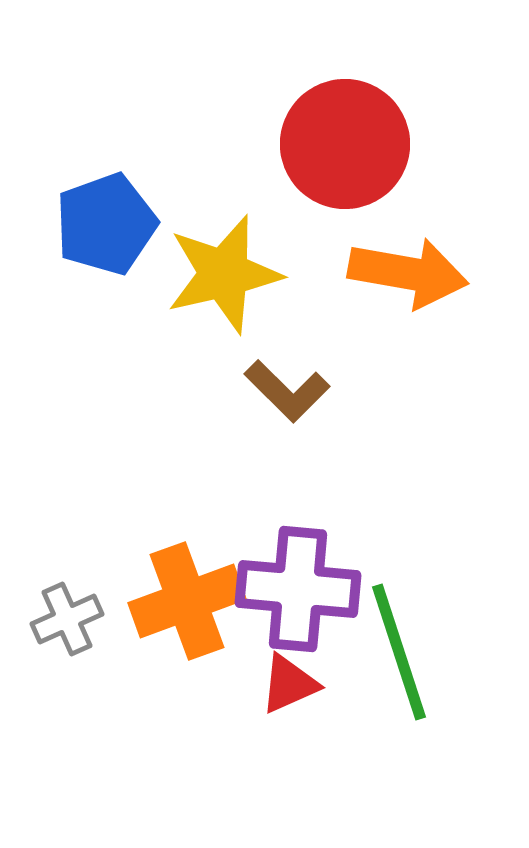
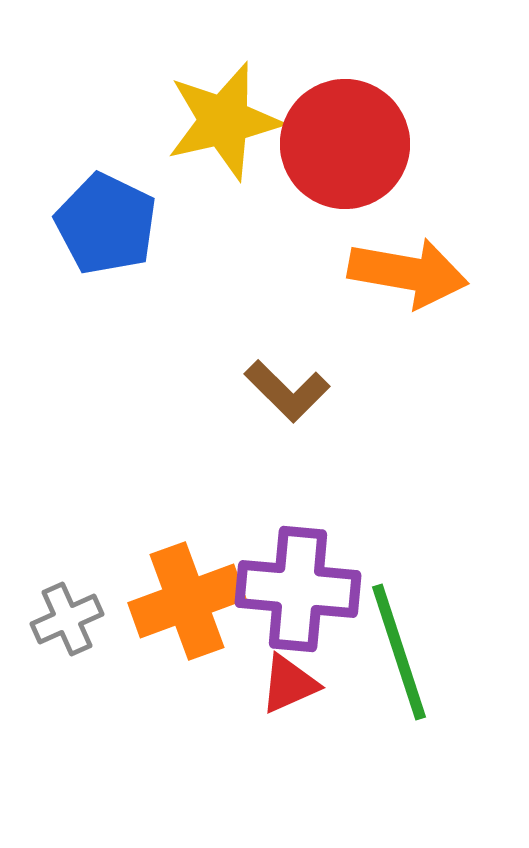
blue pentagon: rotated 26 degrees counterclockwise
yellow star: moved 153 px up
